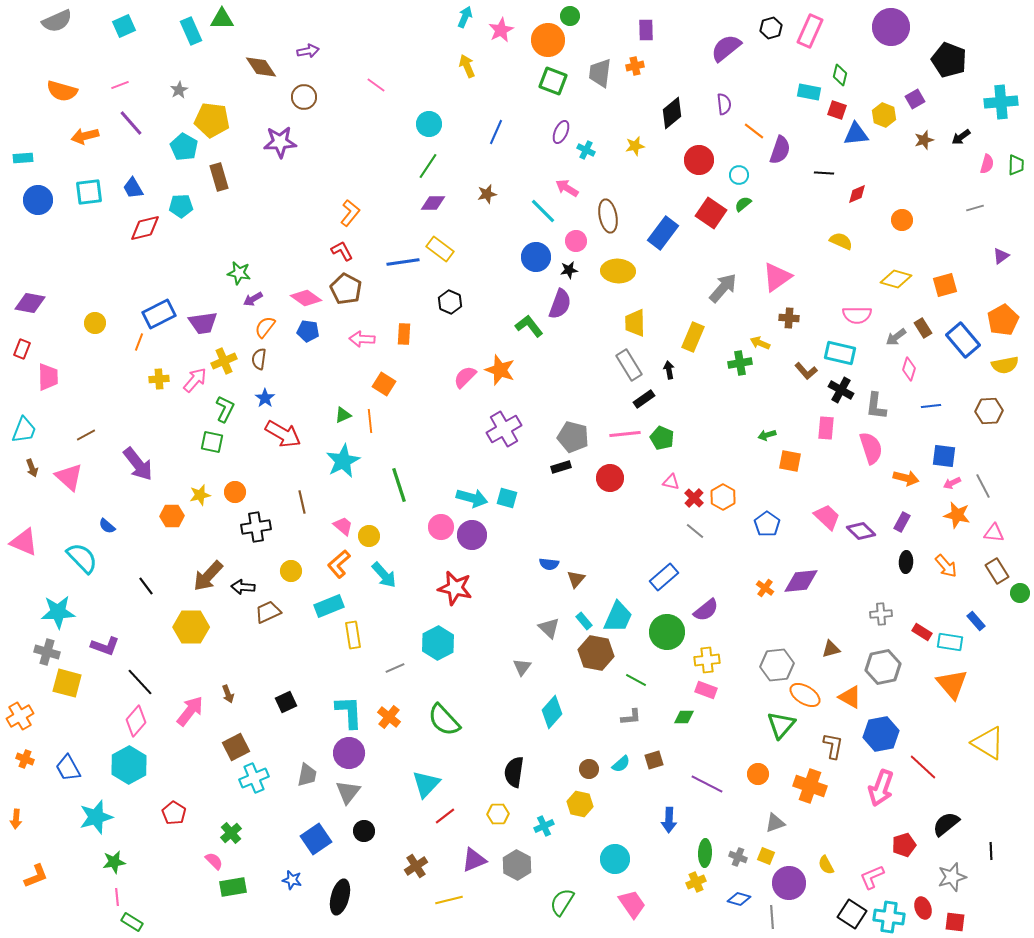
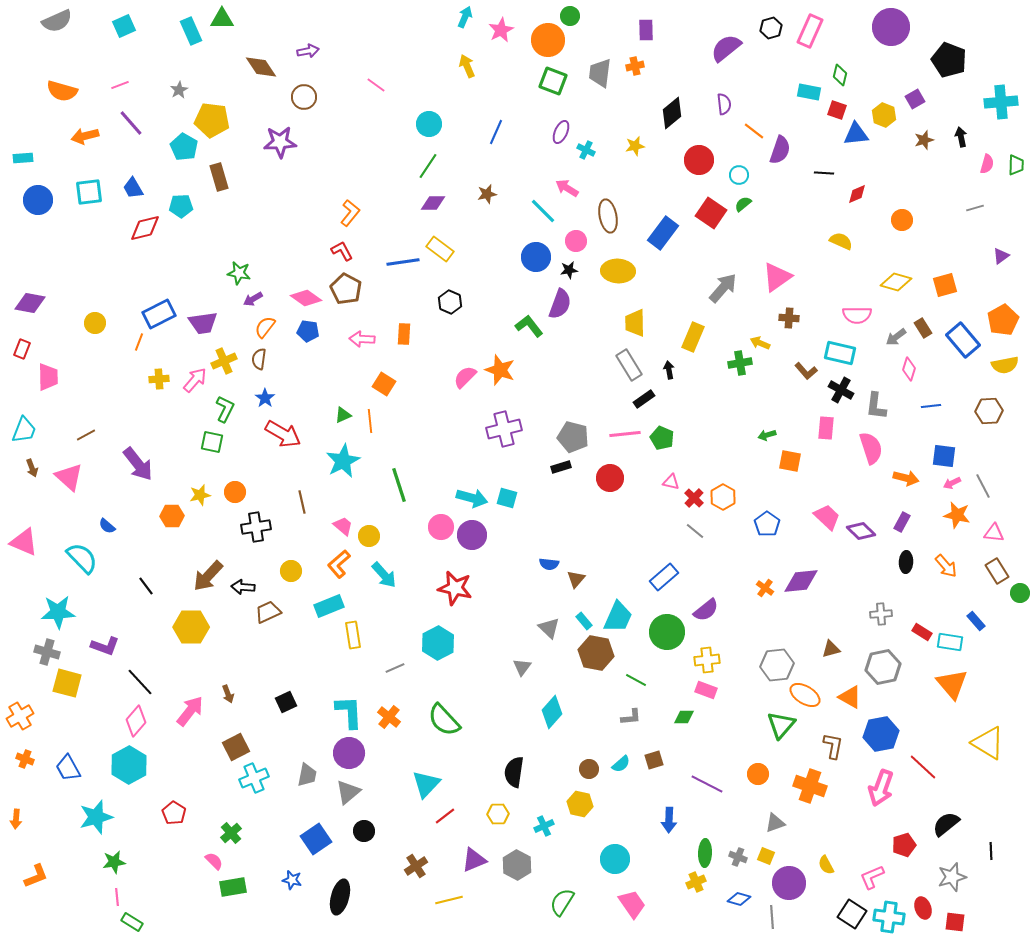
black arrow at (961, 137): rotated 114 degrees clockwise
yellow diamond at (896, 279): moved 3 px down
purple cross at (504, 429): rotated 16 degrees clockwise
gray triangle at (348, 792): rotated 12 degrees clockwise
